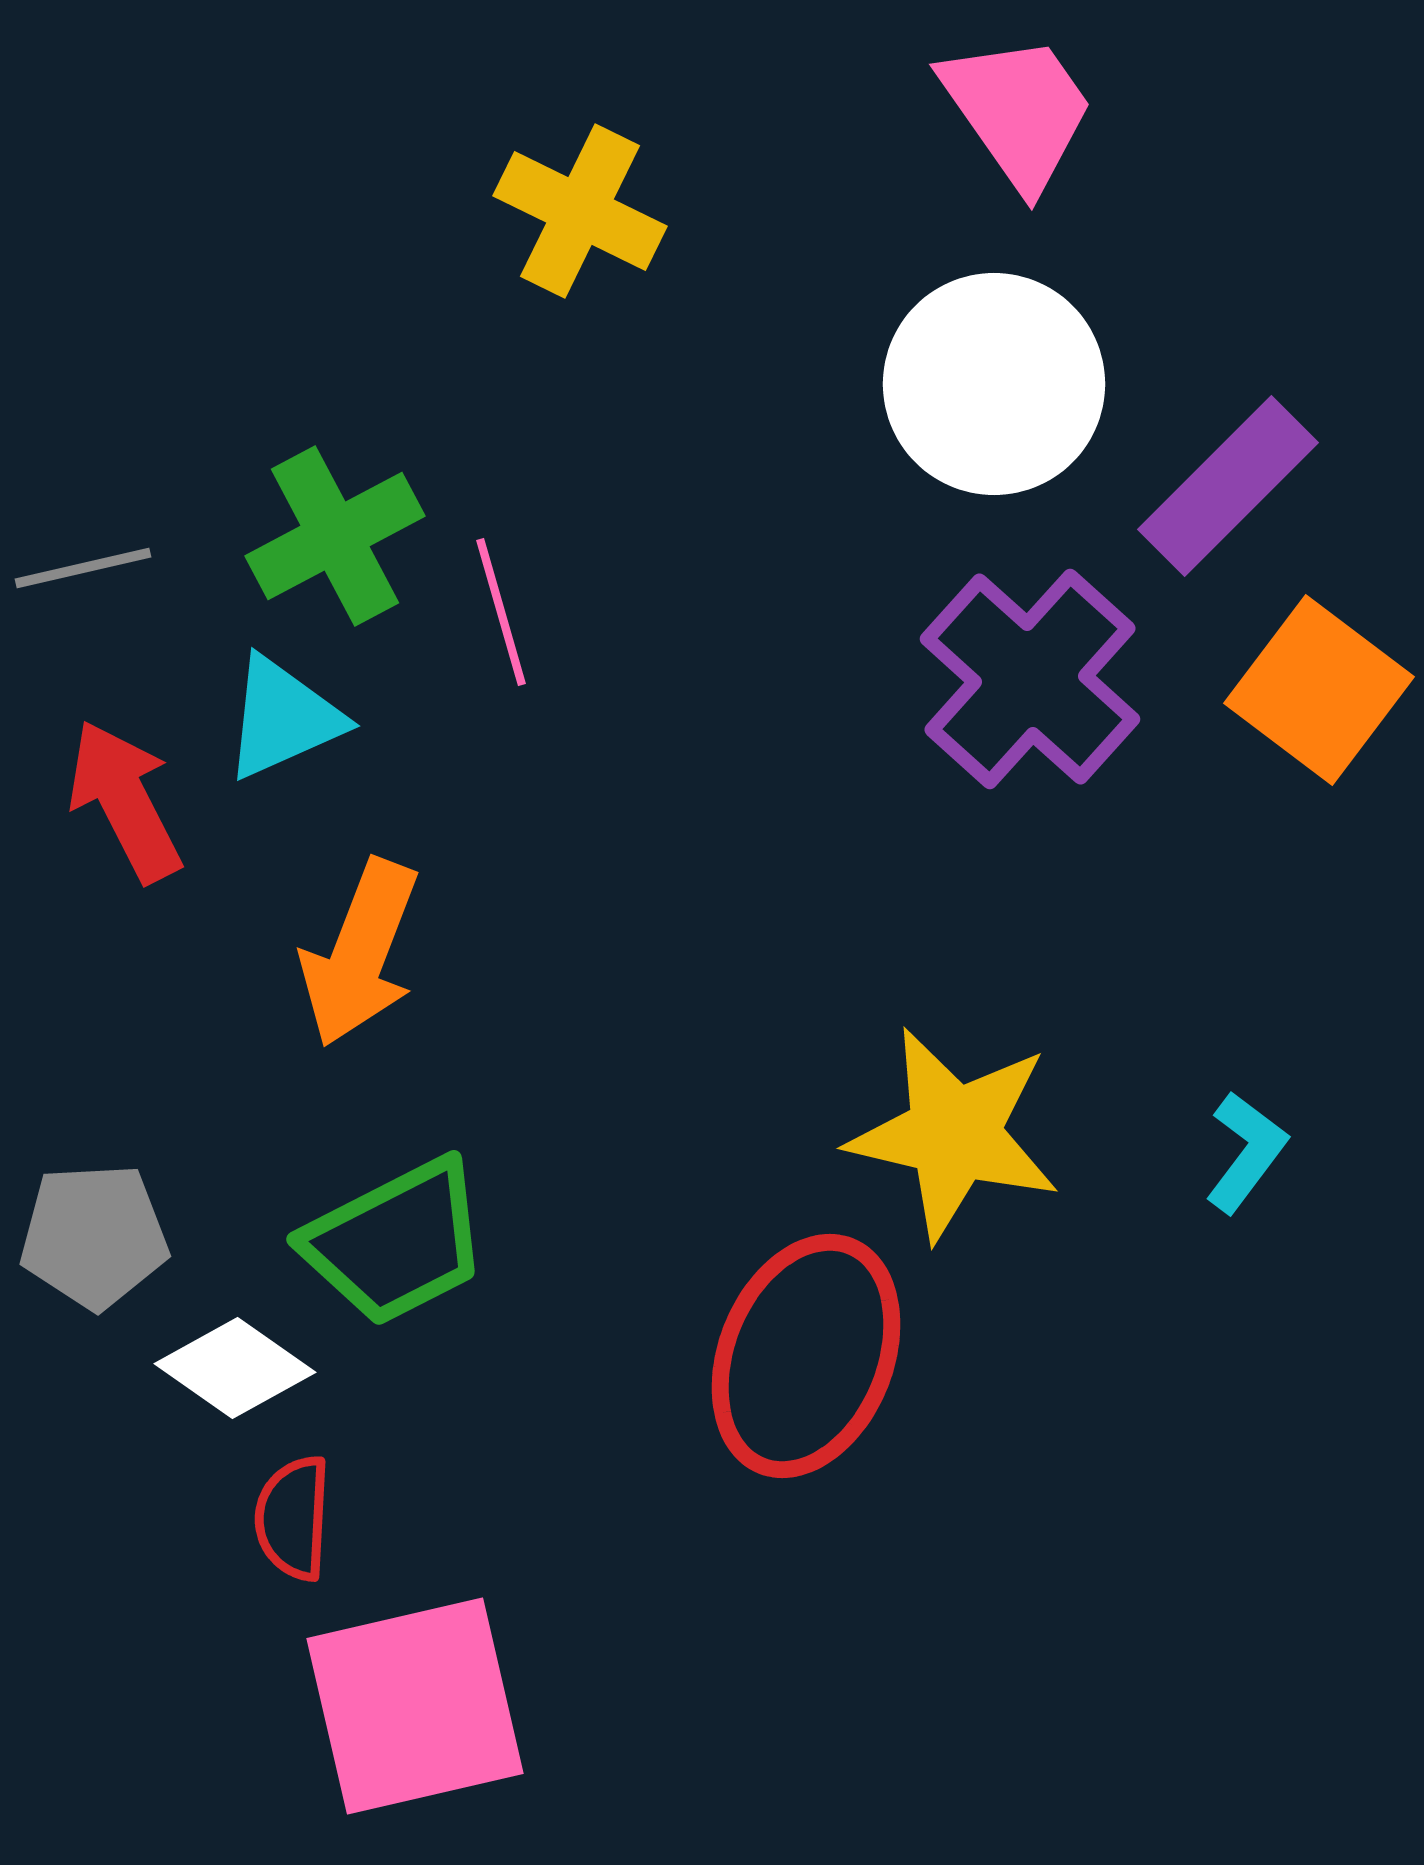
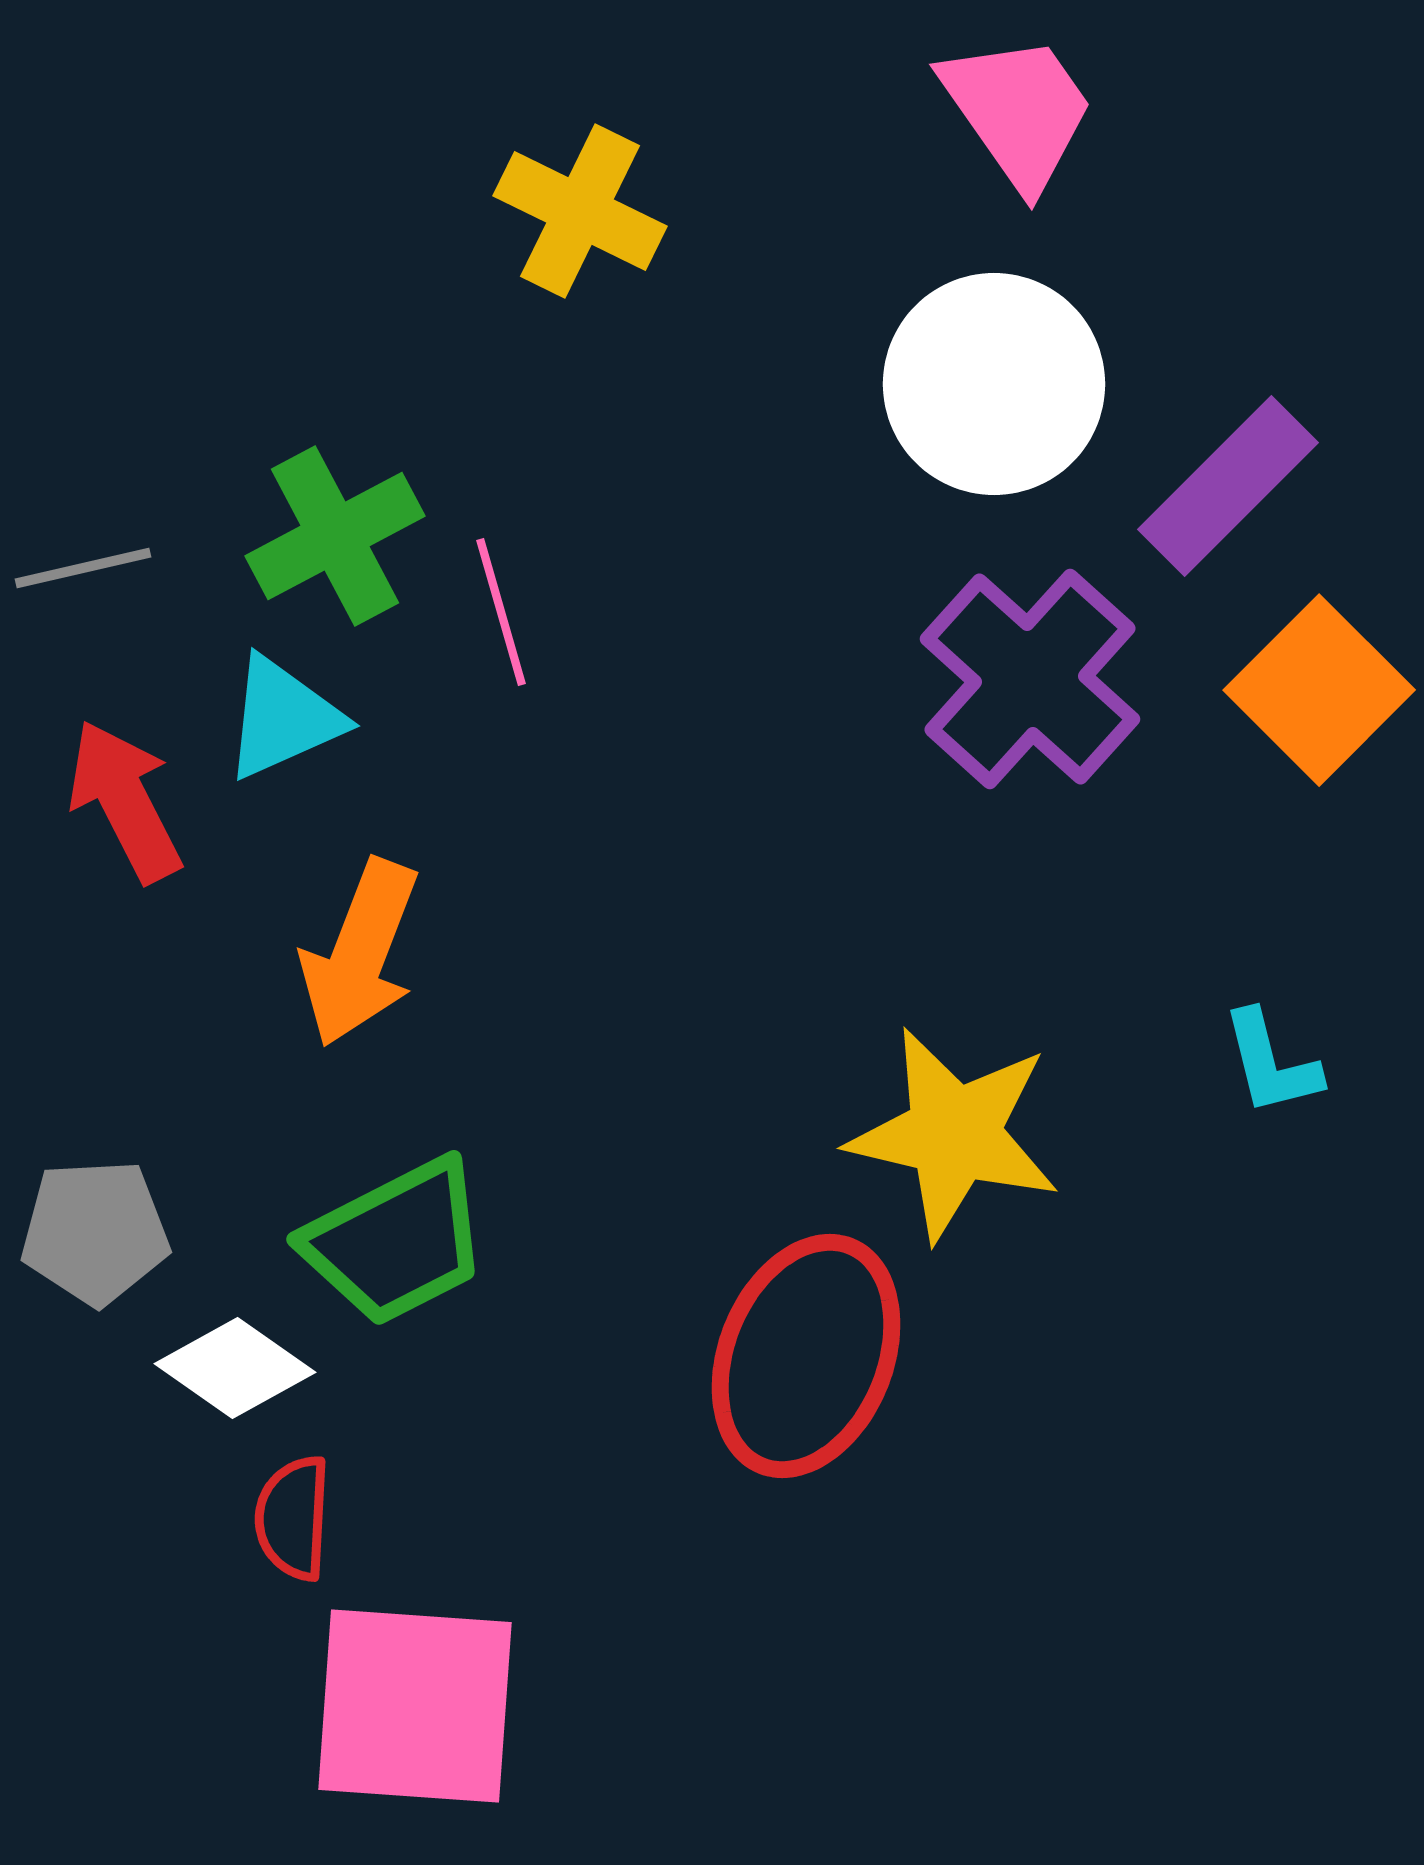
orange square: rotated 8 degrees clockwise
cyan L-shape: moved 25 px right, 89 px up; rotated 129 degrees clockwise
gray pentagon: moved 1 px right, 4 px up
pink square: rotated 17 degrees clockwise
